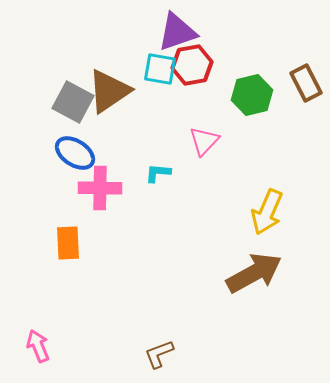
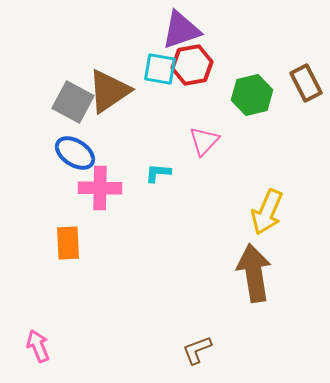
purple triangle: moved 4 px right, 2 px up
brown arrow: rotated 70 degrees counterclockwise
brown L-shape: moved 38 px right, 4 px up
